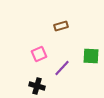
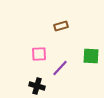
pink square: rotated 21 degrees clockwise
purple line: moved 2 px left
